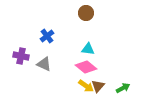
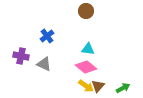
brown circle: moved 2 px up
